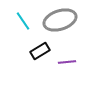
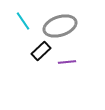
gray ellipse: moved 6 px down
black rectangle: moved 1 px right; rotated 12 degrees counterclockwise
